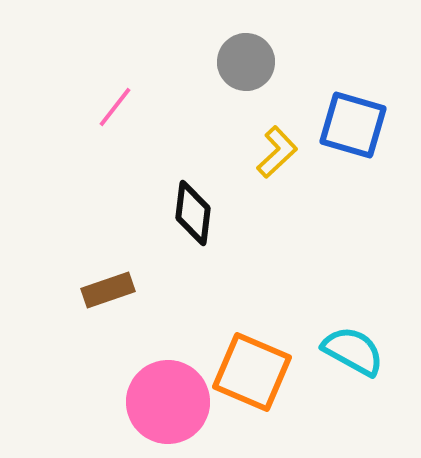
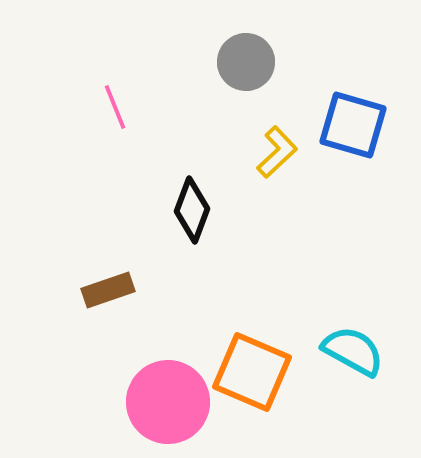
pink line: rotated 60 degrees counterclockwise
black diamond: moved 1 px left, 3 px up; rotated 14 degrees clockwise
